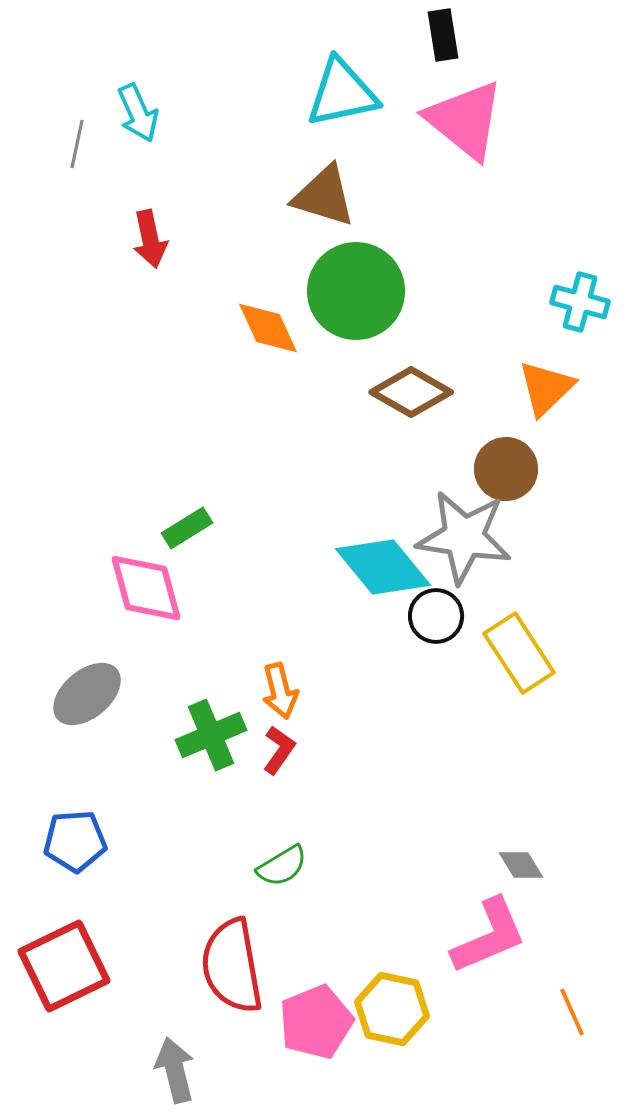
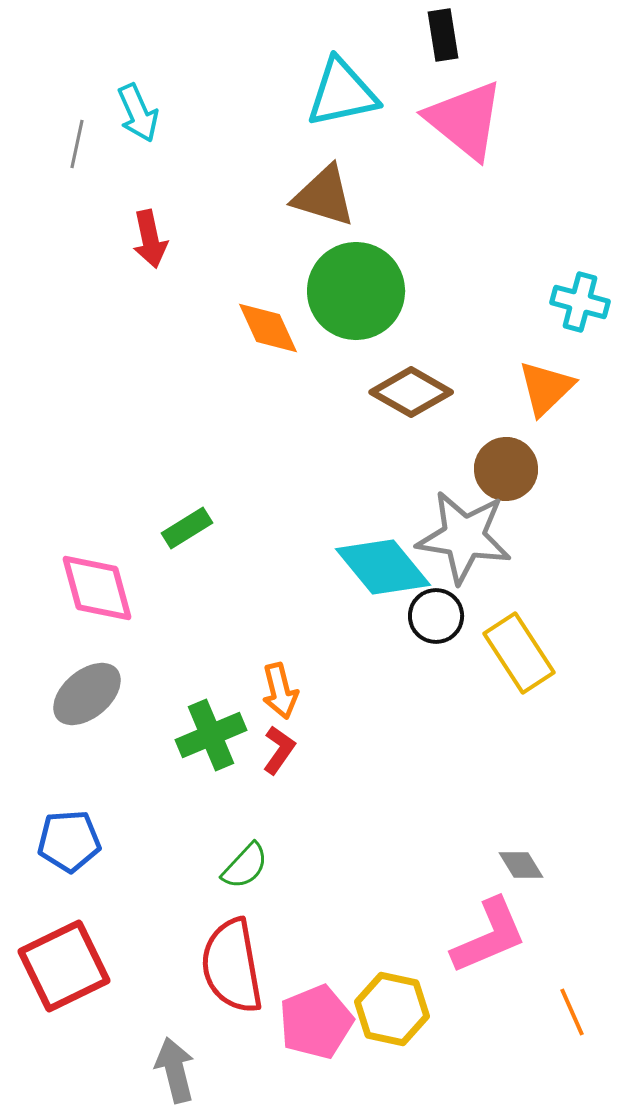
pink diamond: moved 49 px left
blue pentagon: moved 6 px left
green semicircle: moved 37 px left; rotated 16 degrees counterclockwise
